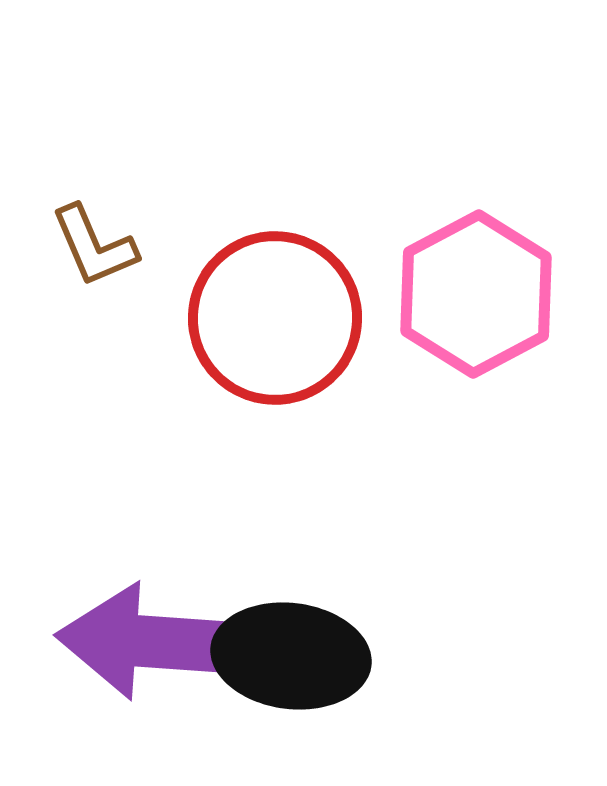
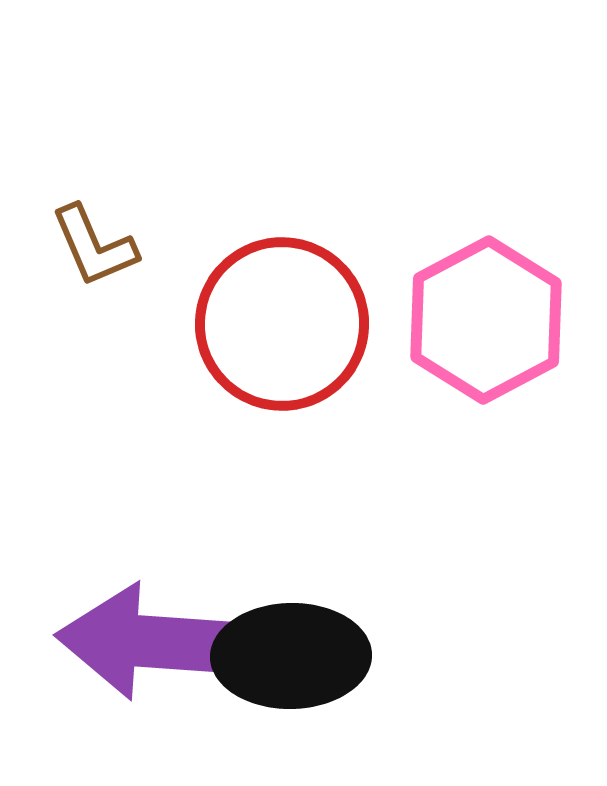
pink hexagon: moved 10 px right, 26 px down
red circle: moved 7 px right, 6 px down
black ellipse: rotated 8 degrees counterclockwise
